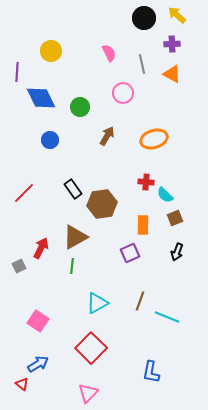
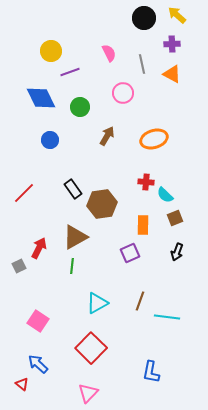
purple line: moved 53 px right; rotated 66 degrees clockwise
red arrow: moved 2 px left
cyan line: rotated 15 degrees counterclockwise
blue arrow: rotated 105 degrees counterclockwise
